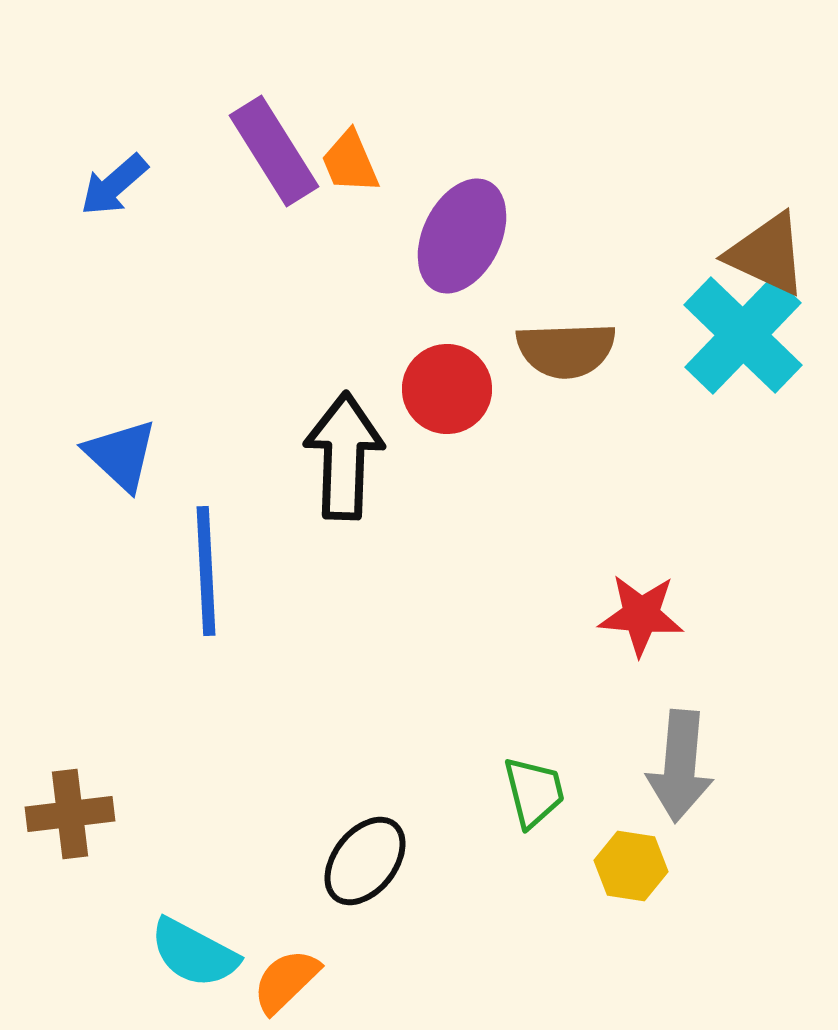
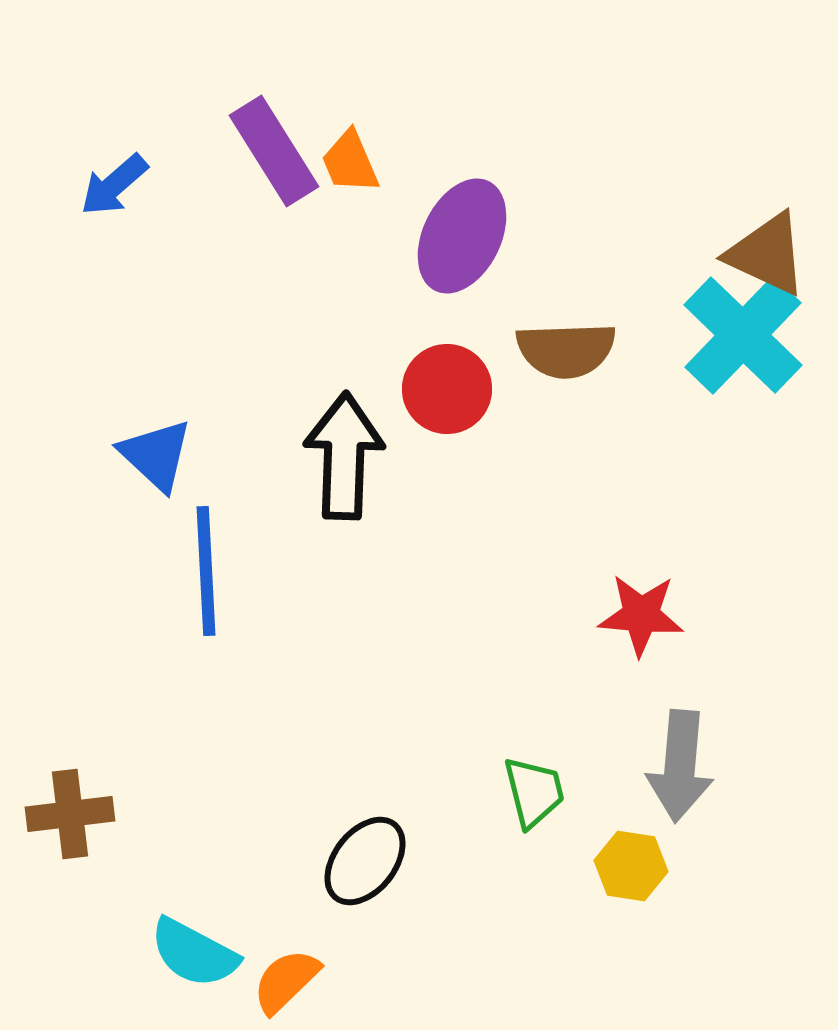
blue triangle: moved 35 px right
